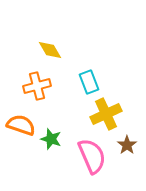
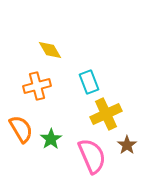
orange semicircle: moved 4 px down; rotated 40 degrees clockwise
green star: rotated 20 degrees clockwise
